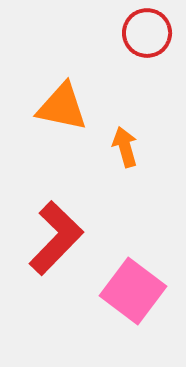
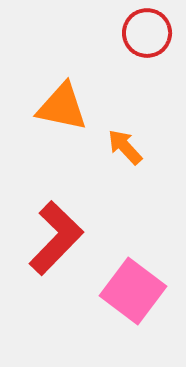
orange arrow: rotated 27 degrees counterclockwise
